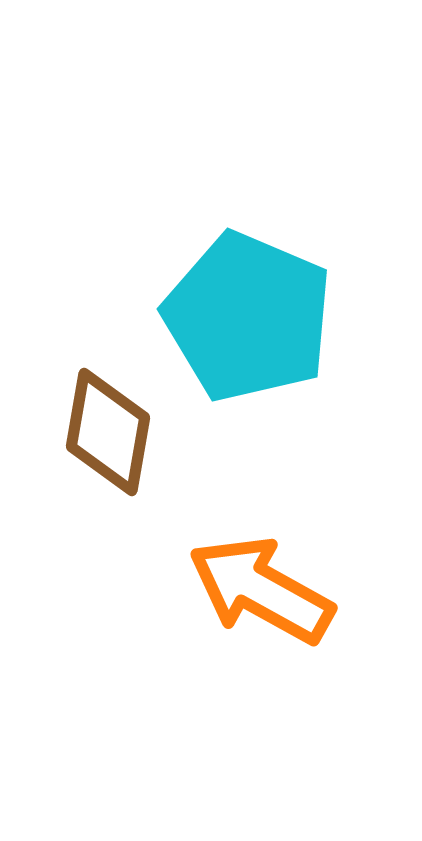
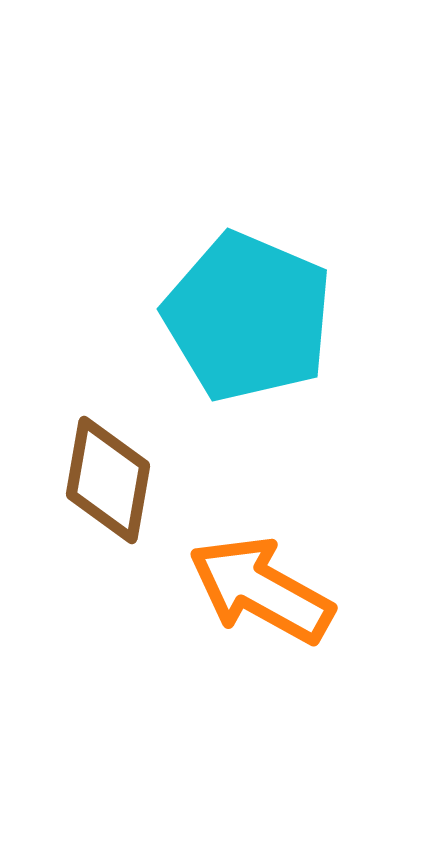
brown diamond: moved 48 px down
